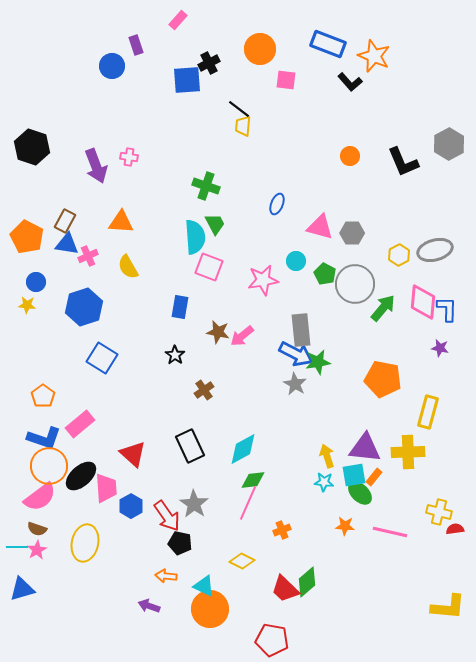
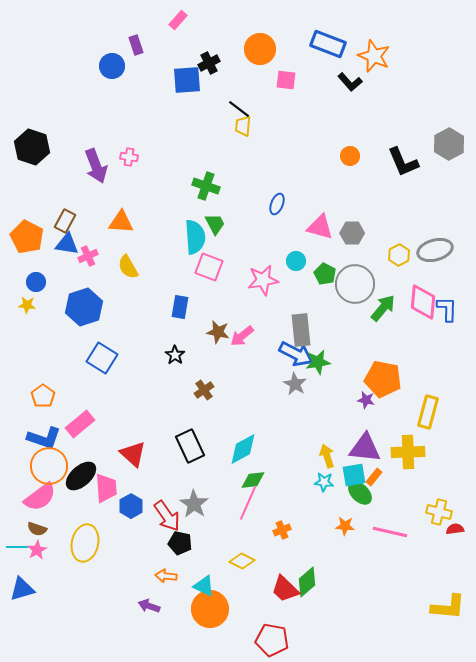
purple star at (440, 348): moved 74 px left, 52 px down
